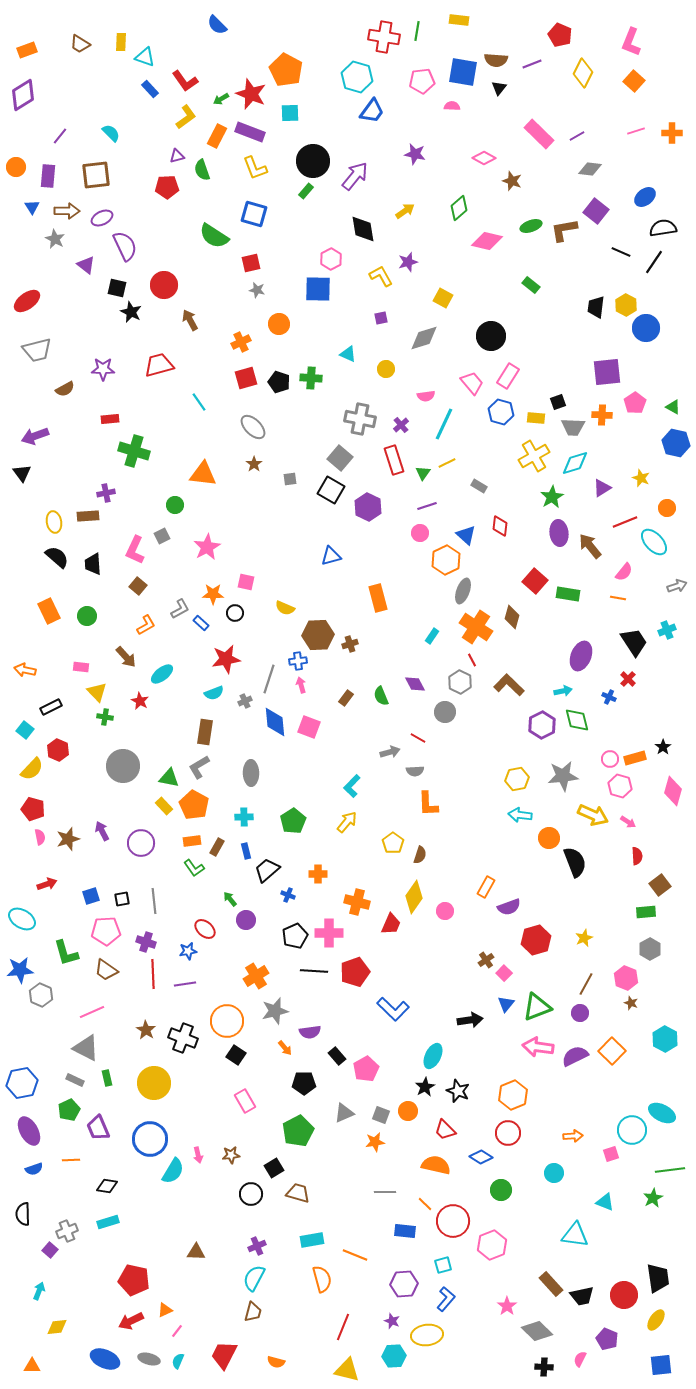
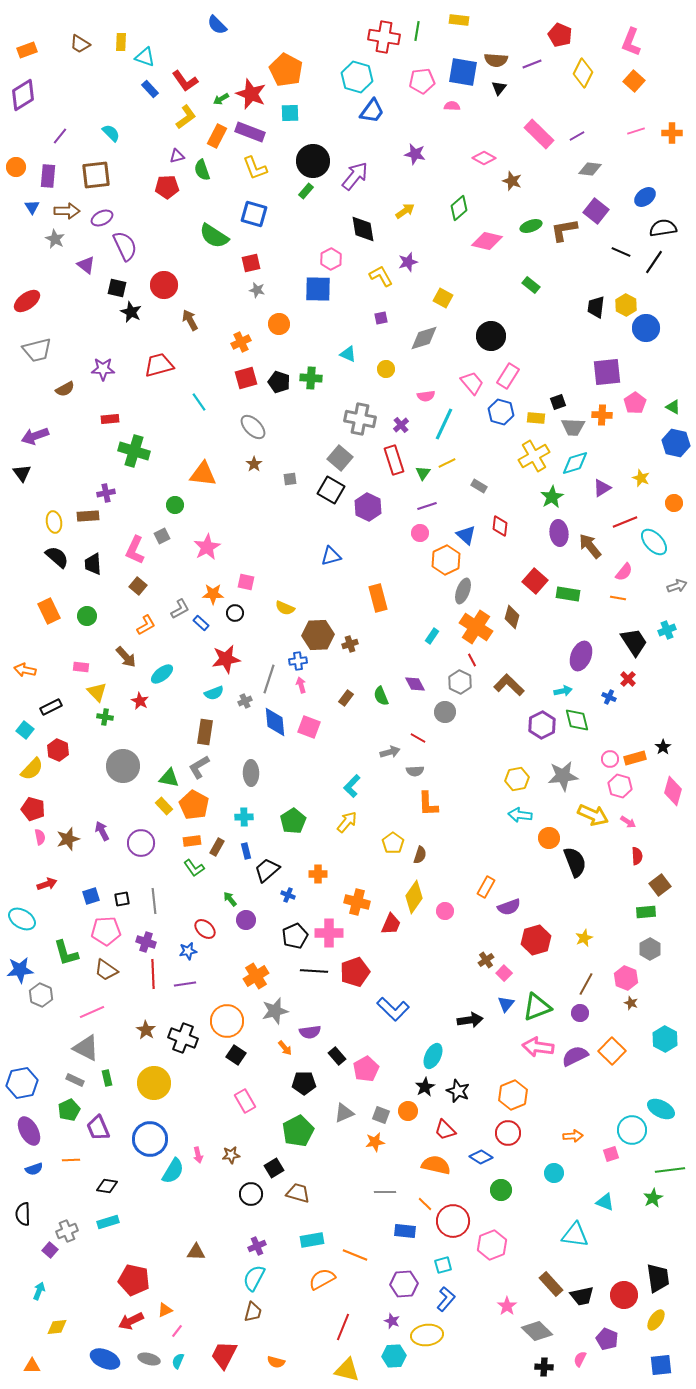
orange circle at (667, 508): moved 7 px right, 5 px up
cyan ellipse at (662, 1113): moved 1 px left, 4 px up
orange semicircle at (322, 1279): rotated 104 degrees counterclockwise
